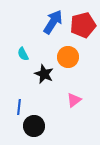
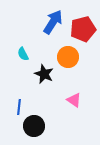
red pentagon: moved 4 px down
pink triangle: rotated 49 degrees counterclockwise
